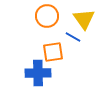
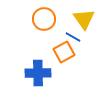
orange circle: moved 3 px left, 3 px down
orange square: moved 11 px right; rotated 20 degrees counterclockwise
